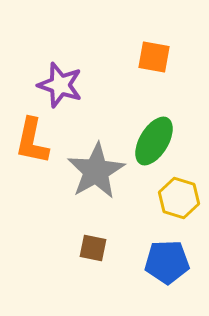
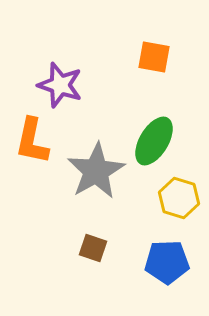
brown square: rotated 8 degrees clockwise
